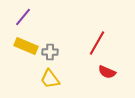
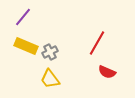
gray cross: rotated 28 degrees counterclockwise
